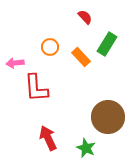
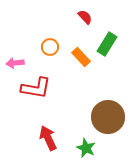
red L-shape: rotated 76 degrees counterclockwise
